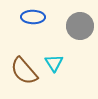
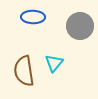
cyan triangle: rotated 12 degrees clockwise
brown semicircle: rotated 32 degrees clockwise
